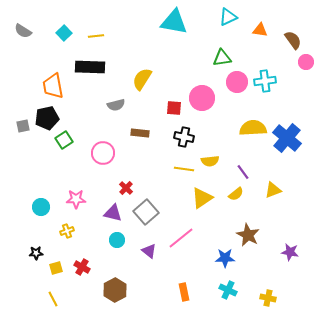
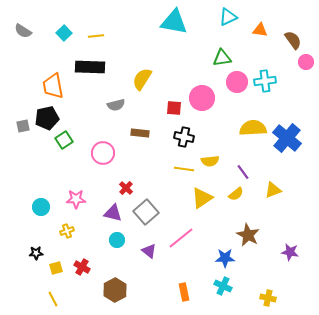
cyan cross at (228, 290): moved 5 px left, 4 px up
